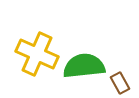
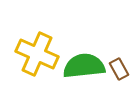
brown rectangle: moved 1 px left, 14 px up
